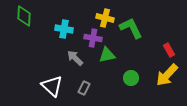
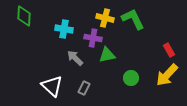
green L-shape: moved 2 px right, 9 px up
